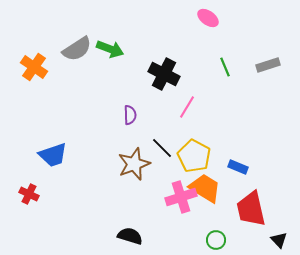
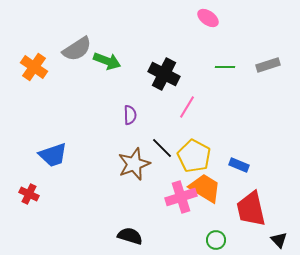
green arrow: moved 3 px left, 12 px down
green line: rotated 66 degrees counterclockwise
blue rectangle: moved 1 px right, 2 px up
